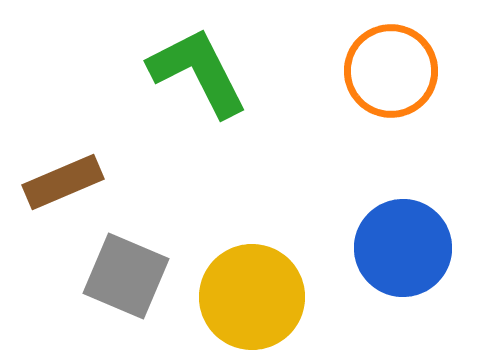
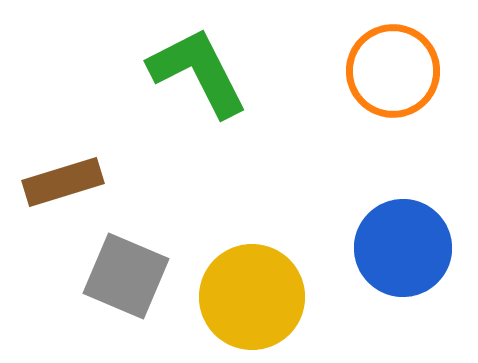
orange circle: moved 2 px right
brown rectangle: rotated 6 degrees clockwise
